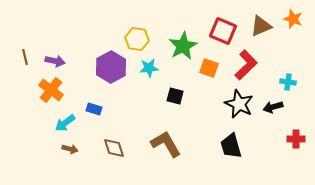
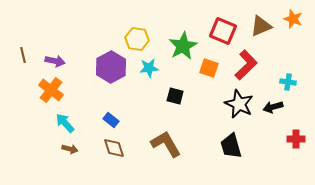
brown line: moved 2 px left, 2 px up
blue rectangle: moved 17 px right, 11 px down; rotated 21 degrees clockwise
cyan arrow: rotated 85 degrees clockwise
